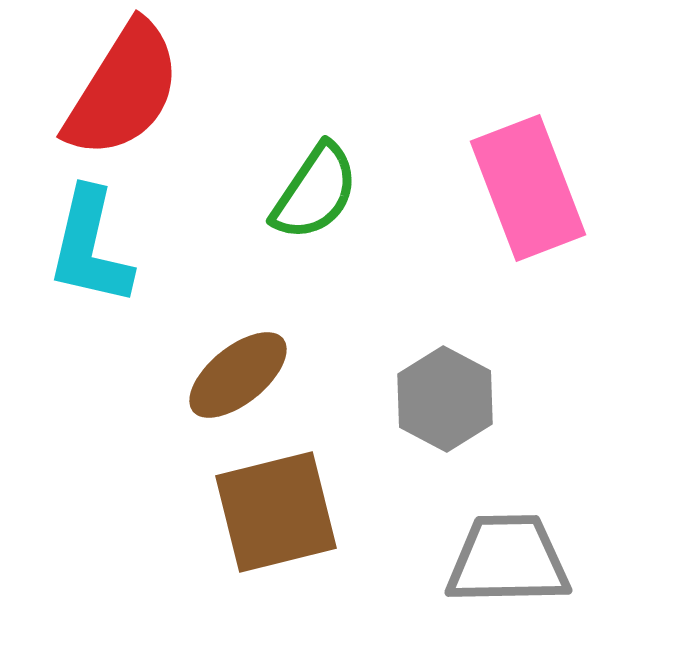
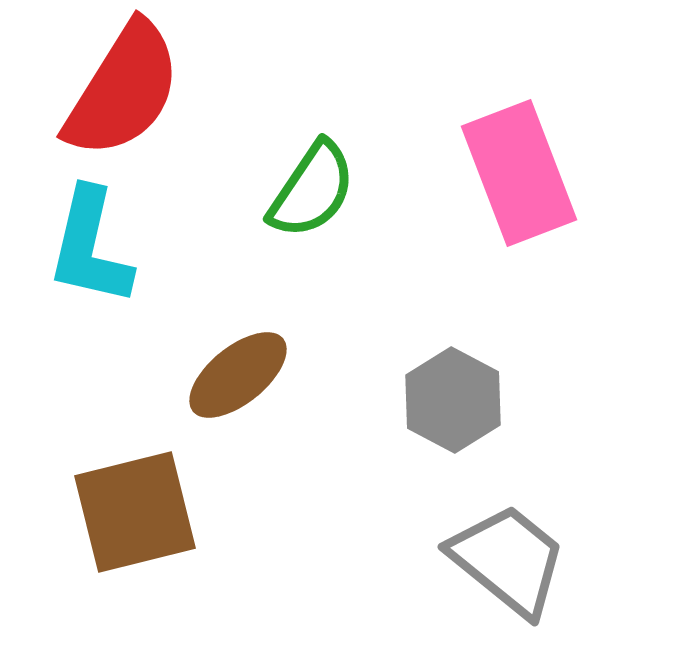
pink rectangle: moved 9 px left, 15 px up
green semicircle: moved 3 px left, 2 px up
gray hexagon: moved 8 px right, 1 px down
brown square: moved 141 px left
gray trapezoid: rotated 40 degrees clockwise
